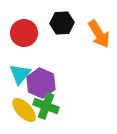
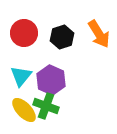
black hexagon: moved 14 px down; rotated 15 degrees counterclockwise
cyan triangle: moved 1 px right, 2 px down
purple hexagon: moved 10 px right, 3 px up
